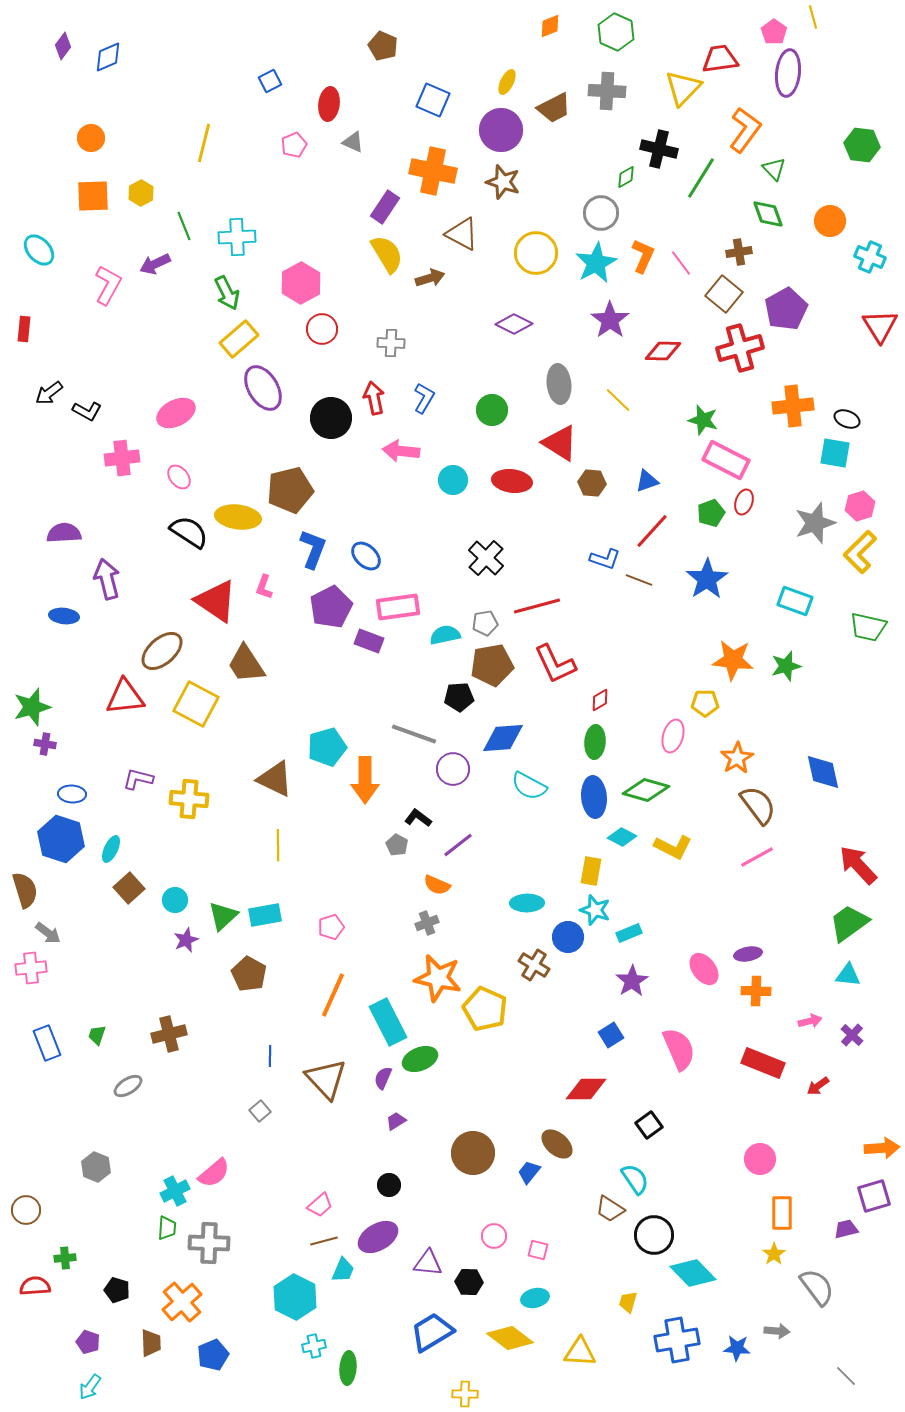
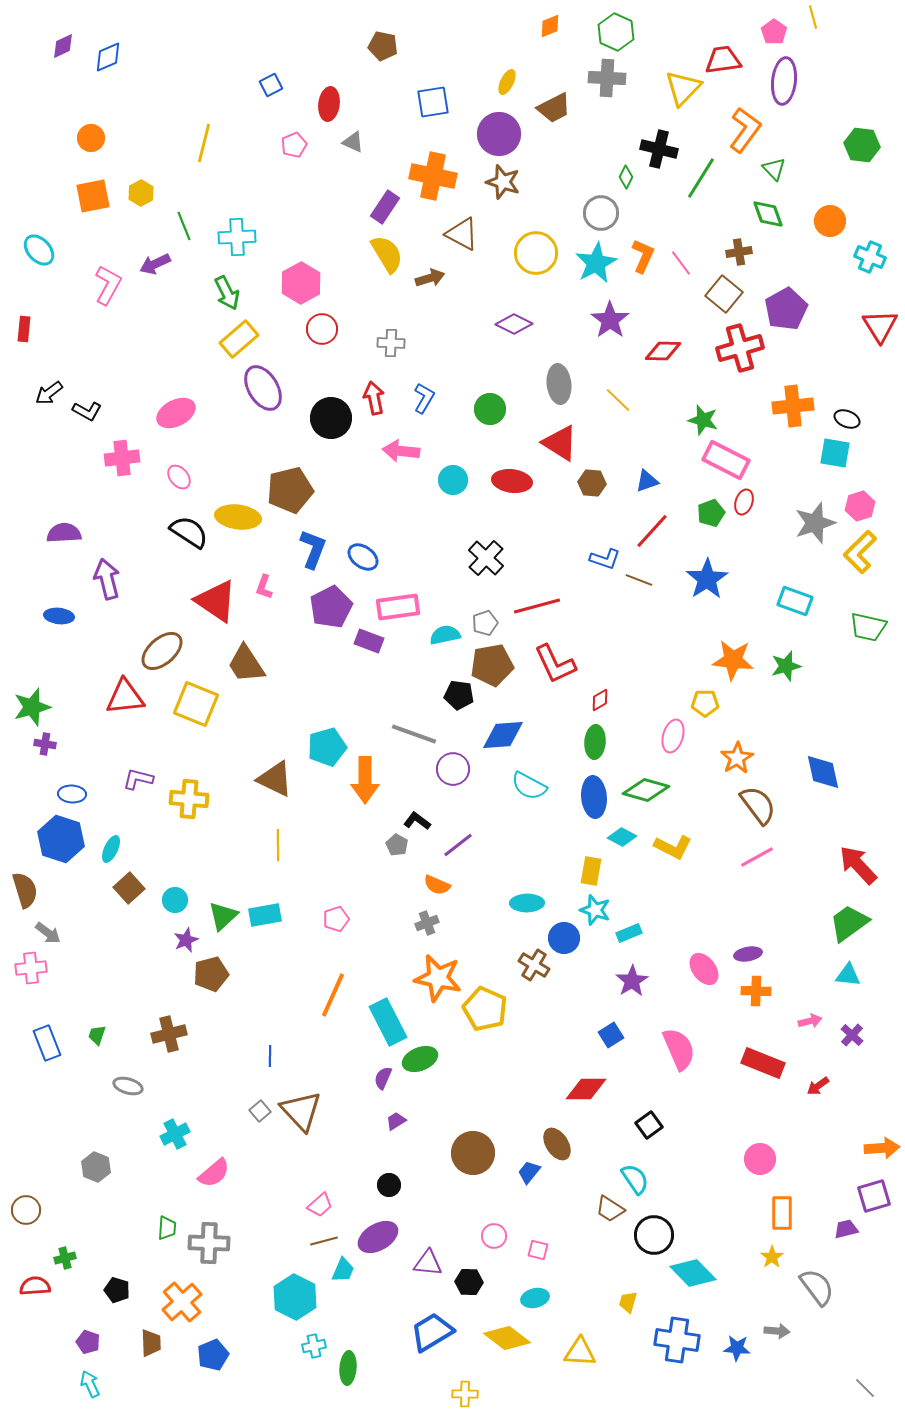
purple diamond at (63, 46): rotated 28 degrees clockwise
brown pentagon at (383, 46): rotated 12 degrees counterclockwise
red trapezoid at (720, 59): moved 3 px right, 1 px down
purple ellipse at (788, 73): moved 4 px left, 8 px down
blue square at (270, 81): moved 1 px right, 4 px down
gray cross at (607, 91): moved 13 px up
blue square at (433, 100): moved 2 px down; rotated 32 degrees counterclockwise
purple circle at (501, 130): moved 2 px left, 4 px down
orange cross at (433, 171): moved 5 px down
green diamond at (626, 177): rotated 35 degrees counterclockwise
orange square at (93, 196): rotated 9 degrees counterclockwise
green circle at (492, 410): moved 2 px left, 1 px up
blue ellipse at (366, 556): moved 3 px left, 1 px down; rotated 8 degrees counterclockwise
blue ellipse at (64, 616): moved 5 px left
gray pentagon at (485, 623): rotated 10 degrees counterclockwise
black pentagon at (459, 697): moved 2 px up; rotated 12 degrees clockwise
yellow square at (196, 704): rotated 6 degrees counterclockwise
blue diamond at (503, 738): moved 3 px up
black L-shape at (418, 818): moved 1 px left, 3 px down
pink pentagon at (331, 927): moved 5 px right, 8 px up
blue circle at (568, 937): moved 4 px left, 1 px down
brown pentagon at (249, 974): moved 38 px left; rotated 28 degrees clockwise
brown triangle at (326, 1079): moved 25 px left, 32 px down
gray ellipse at (128, 1086): rotated 48 degrees clockwise
brown ellipse at (557, 1144): rotated 16 degrees clockwise
cyan cross at (175, 1191): moved 57 px up
yellow star at (774, 1254): moved 2 px left, 3 px down
green cross at (65, 1258): rotated 10 degrees counterclockwise
yellow diamond at (510, 1338): moved 3 px left
blue cross at (677, 1340): rotated 18 degrees clockwise
gray line at (846, 1376): moved 19 px right, 12 px down
cyan arrow at (90, 1387): moved 3 px up; rotated 120 degrees clockwise
